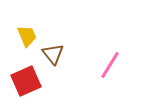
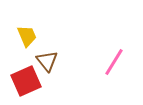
brown triangle: moved 6 px left, 7 px down
pink line: moved 4 px right, 3 px up
